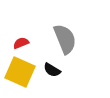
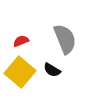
red semicircle: moved 2 px up
yellow square: rotated 16 degrees clockwise
